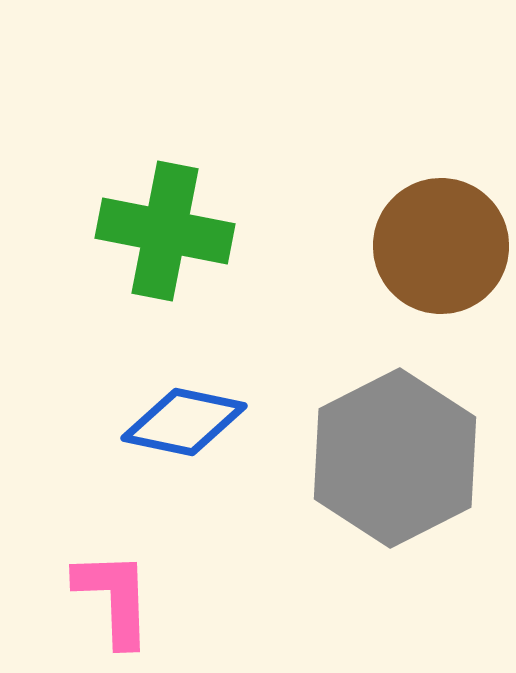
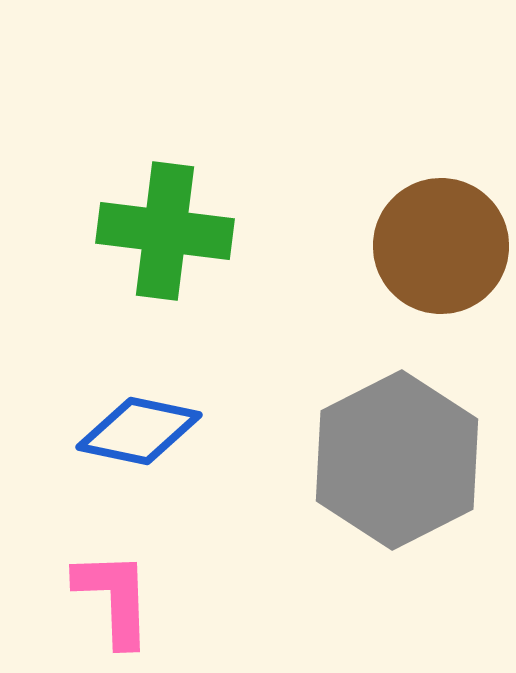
green cross: rotated 4 degrees counterclockwise
blue diamond: moved 45 px left, 9 px down
gray hexagon: moved 2 px right, 2 px down
